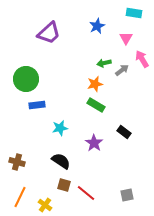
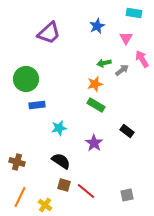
cyan star: moved 1 px left
black rectangle: moved 3 px right, 1 px up
red line: moved 2 px up
